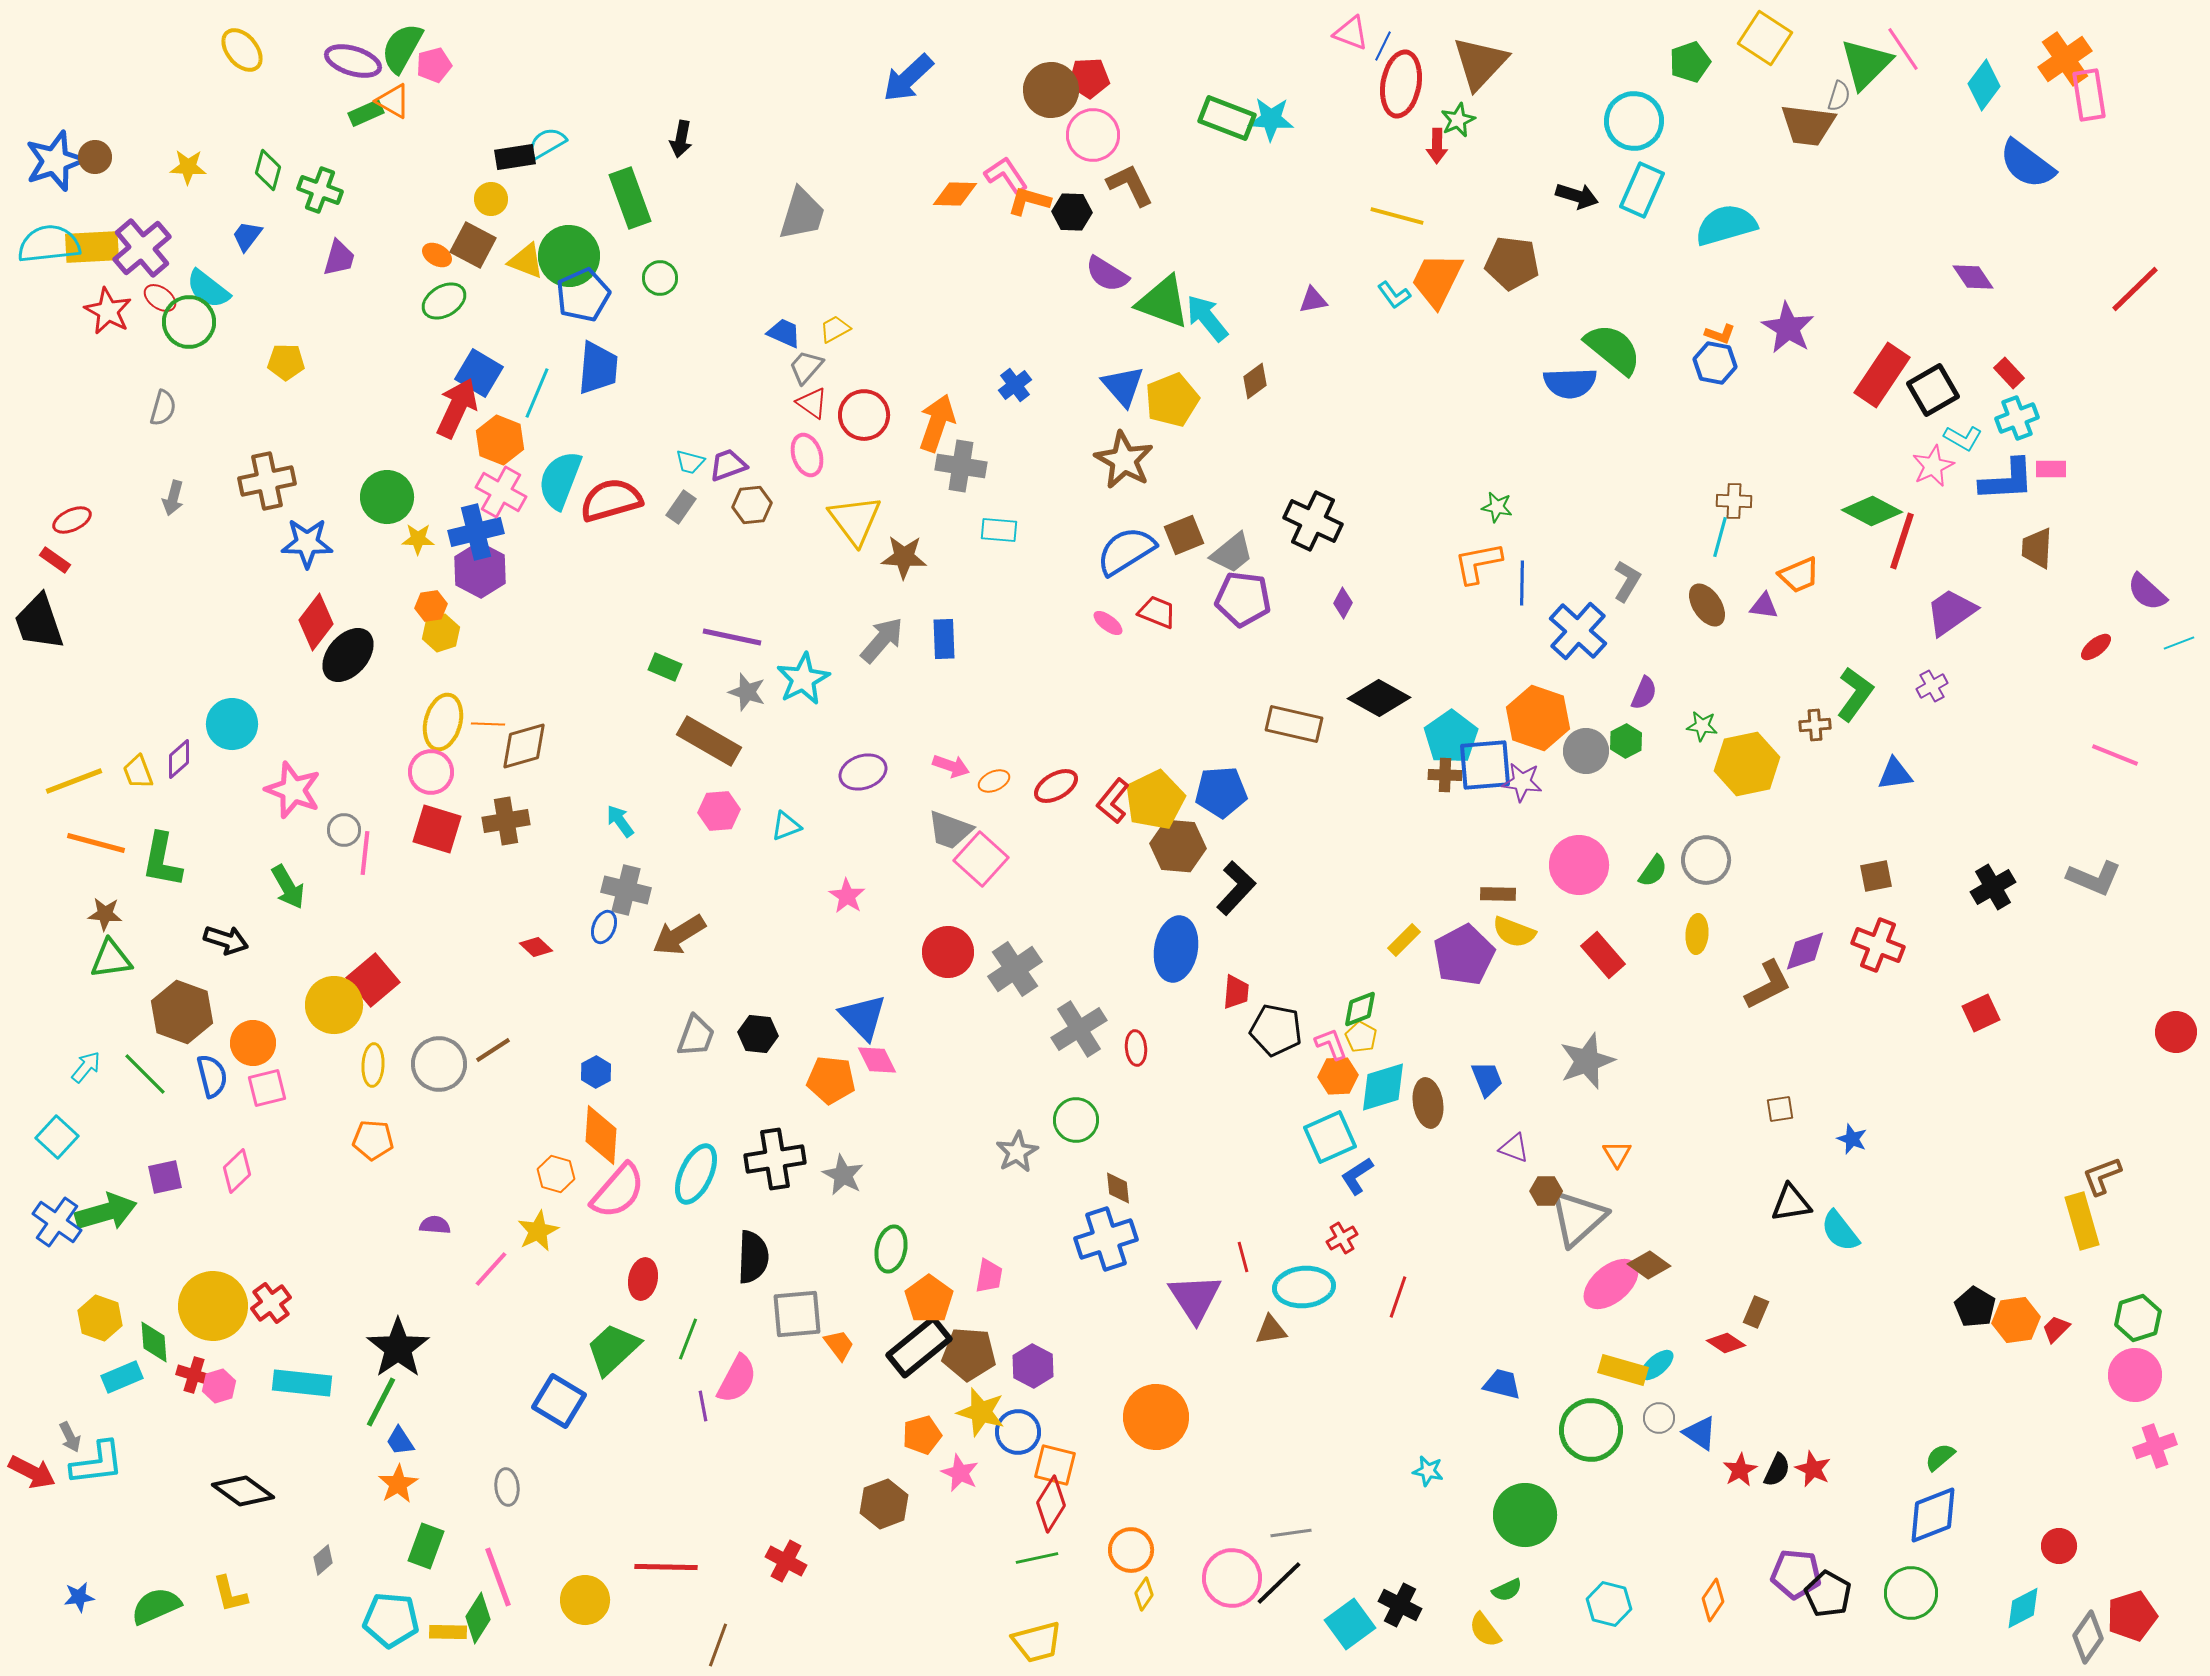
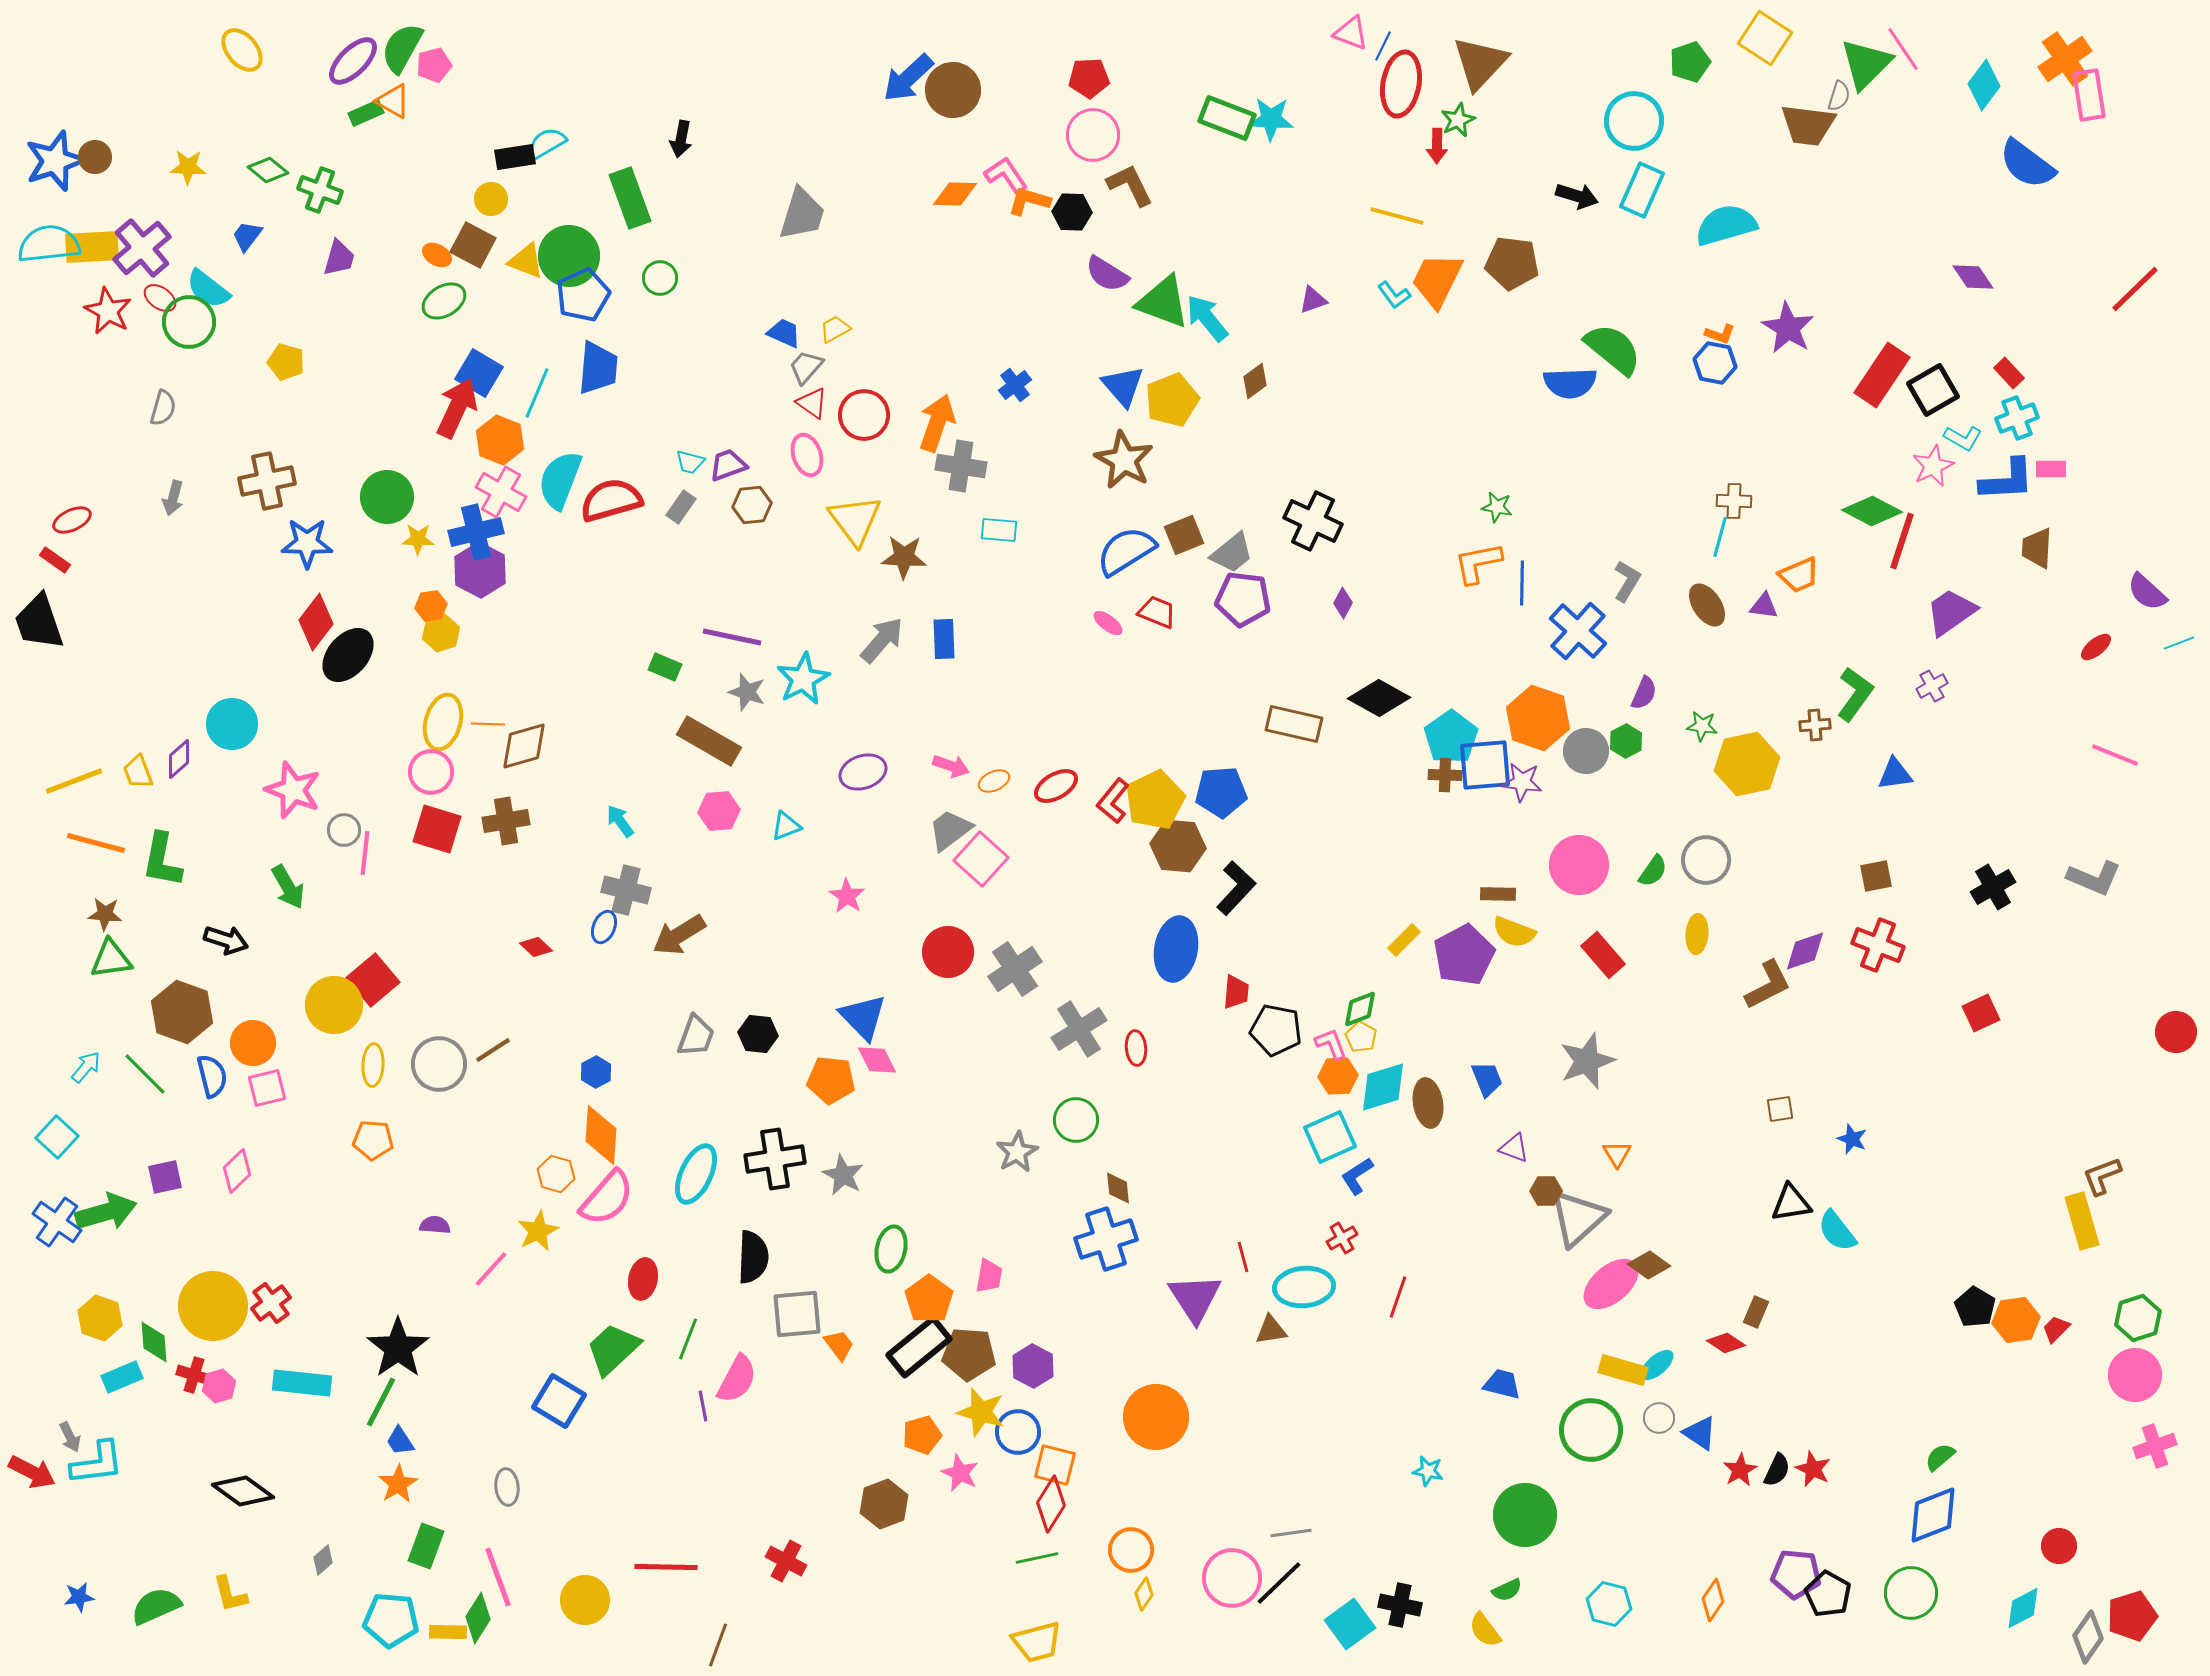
purple ellipse at (353, 61): rotated 62 degrees counterclockwise
brown circle at (1051, 90): moved 98 px left
green diamond at (268, 170): rotated 66 degrees counterclockwise
purple triangle at (1313, 300): rotated 8 degrees counterclockwise
yellow pentagon at (286, 362): rotated 15 degrees clockwise
gray trapezoid at (950, 830): rotated 123 degrees clockwise
pink semicircle at (618, 1191): moved 11 px left, 7 px down
cyan semicircle at (1840, 1231): moved 3 px left
black cross at (1400, 1605): rotated 15 degrees counterclockwise
